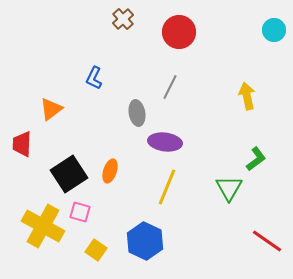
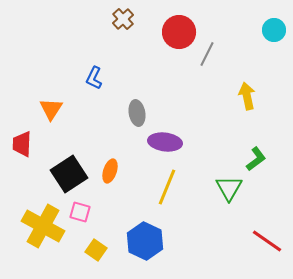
gray line: moved 37 px right, 33 px up
orange triangle: rotated 20 degrees counterclockwise
